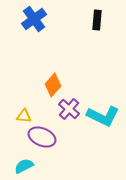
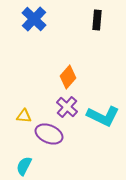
blue cross: rotated 10 degrees counterclockwise
orange diamond: moved 15 px right, 8 px up
purple cross: moved 2 px left, 2 px up
purple ellipse: moved 7 px right, 3 px up
cyan semicircle: rotated 36 degrees counterclockwise
